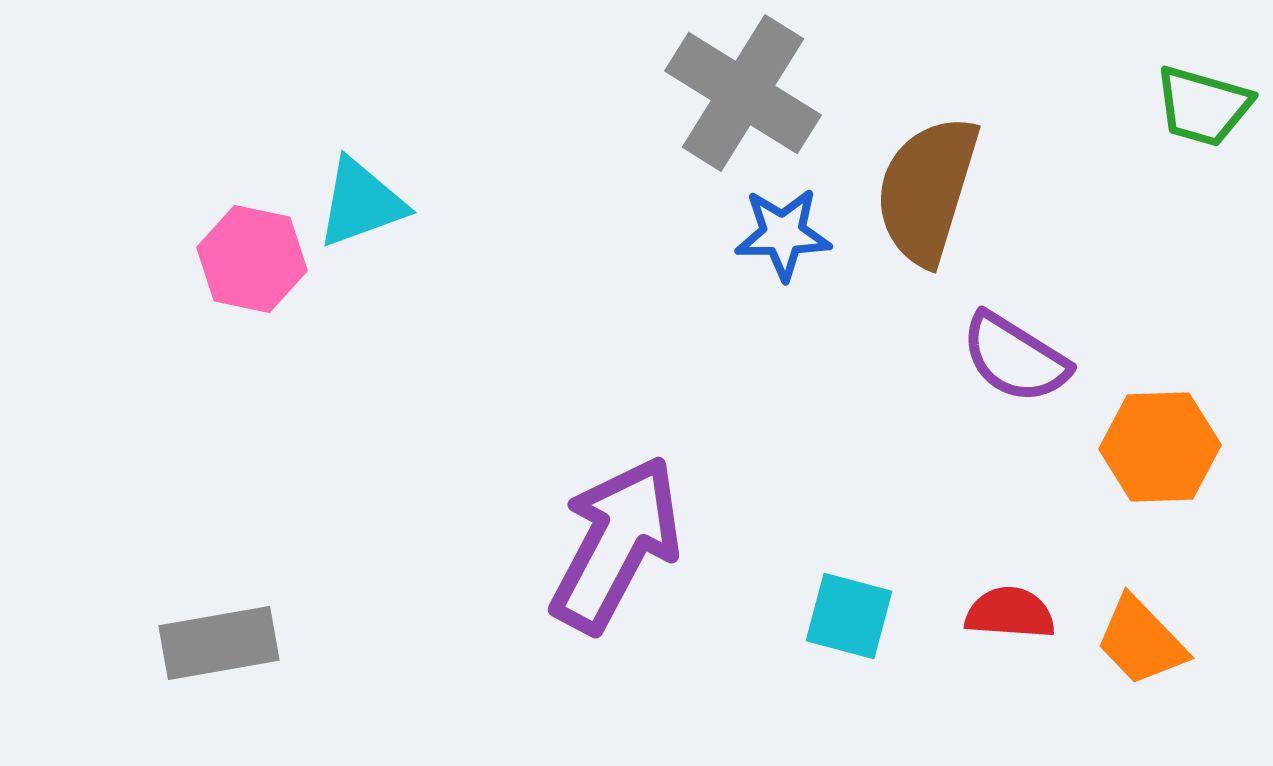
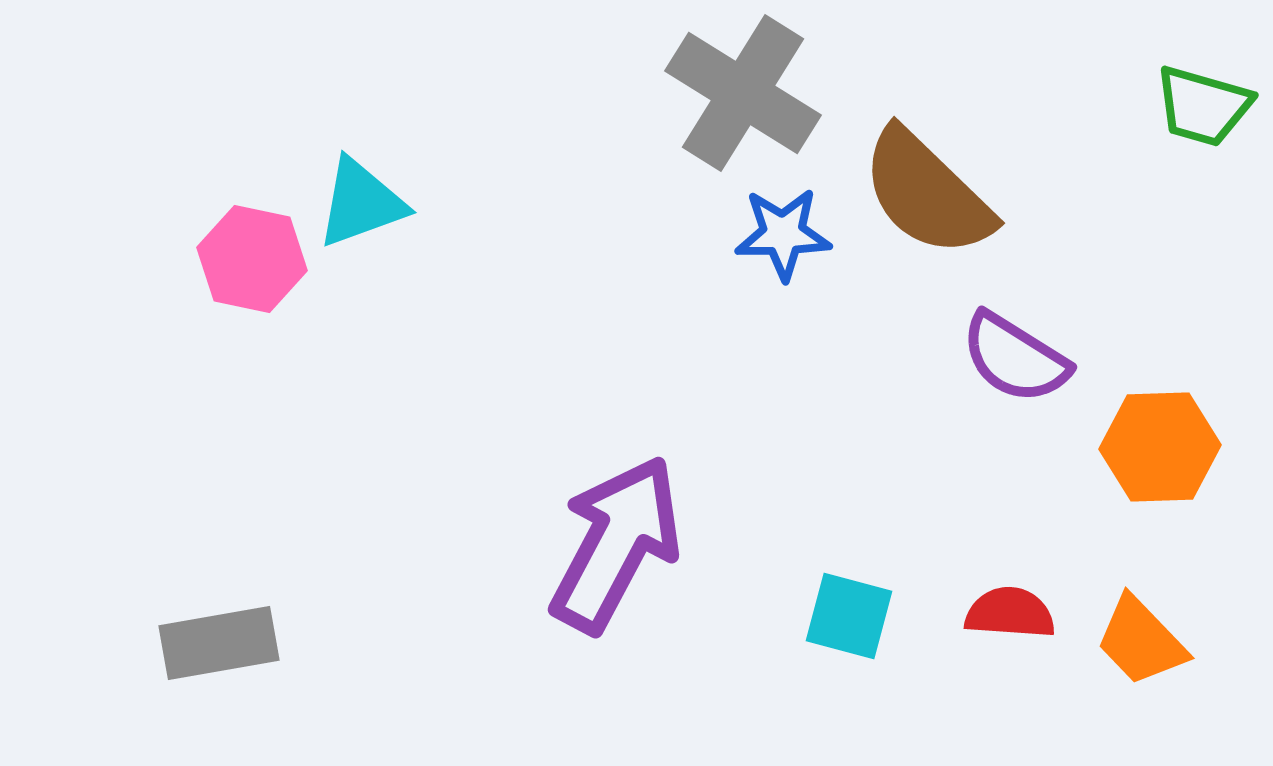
brown semicircle: moved 3 px down; rotated 63 degrees counterclockwise
